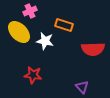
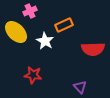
orange rectangle: rotated 42 degrees counterclockwise
yellow ellipse: moved 3 px left
white star: rotated 18 degrees clockwise
purple triangle: moved 2 px left
